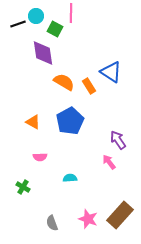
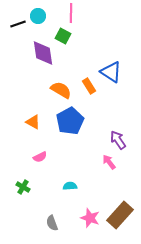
cyan circle: moved 2 px right
green square: moved 8 px right, 7 px down
orange semicircle: moved 3 px left, 8 px down
pink semicircle: rotated 24 degrees counterclockwise
cyan semicircle: moved 8 px down
pink star: moved 2 px right, 1 px up
